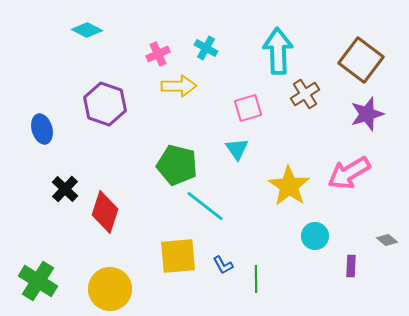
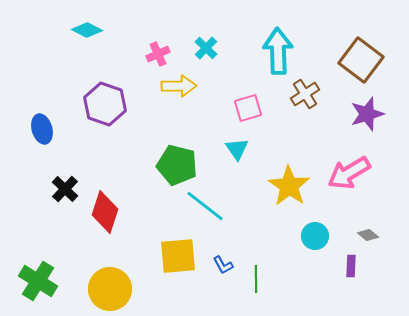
cyan cross: rotated 15 degrees clockwise
gray diamond: moved 19 px left, 5 px up
